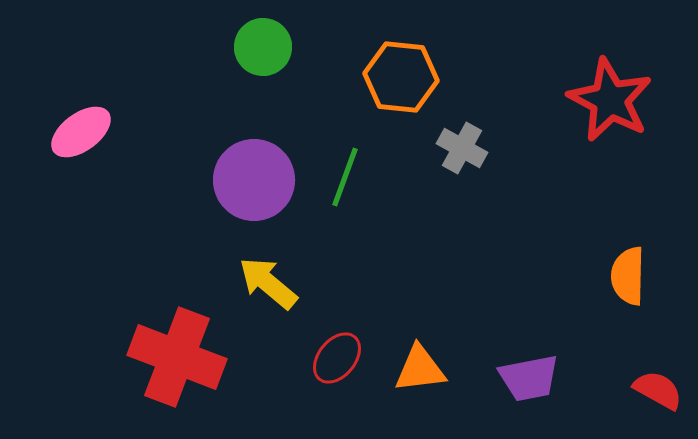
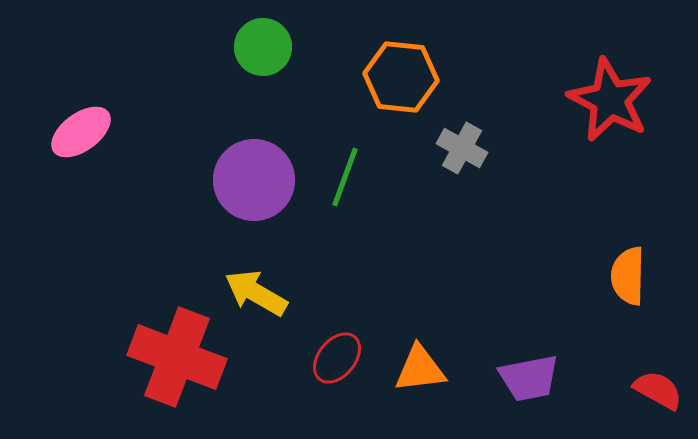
yellow arrow: moved 12 px left, 10 px down; rotated 10 degrees counterclockwise
